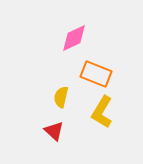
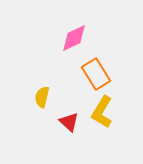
orange rectangle: rotated 36 degrees clockwise
yellow semicircle: moved 19 px left
red triangle: moved 15 px right, 9 px up
